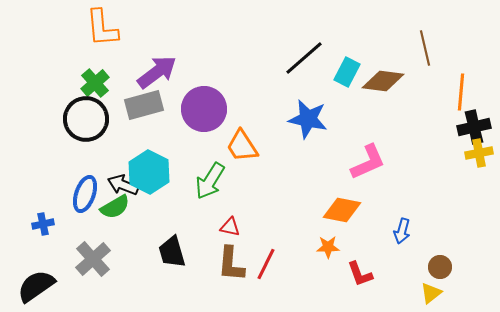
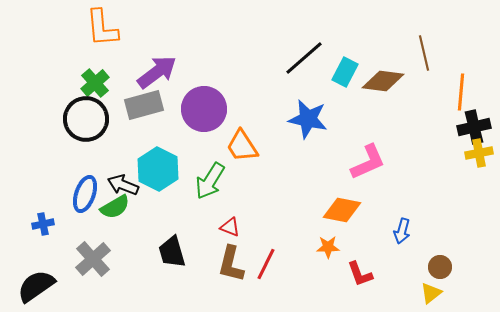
brown line: moved 1 px left, 5 px down
cyan rectangle: moved 2 px left
cyan hexagon: moved 9 px right, 3 px up
red triangle: rotated 10 degrees clockwise
brown L-shape: rotated 9 degrees clockwise
